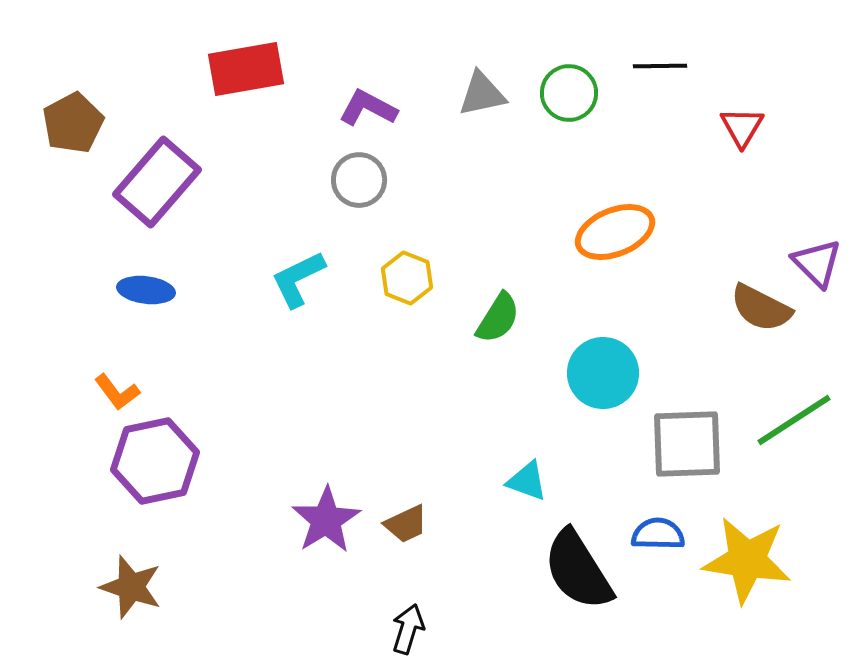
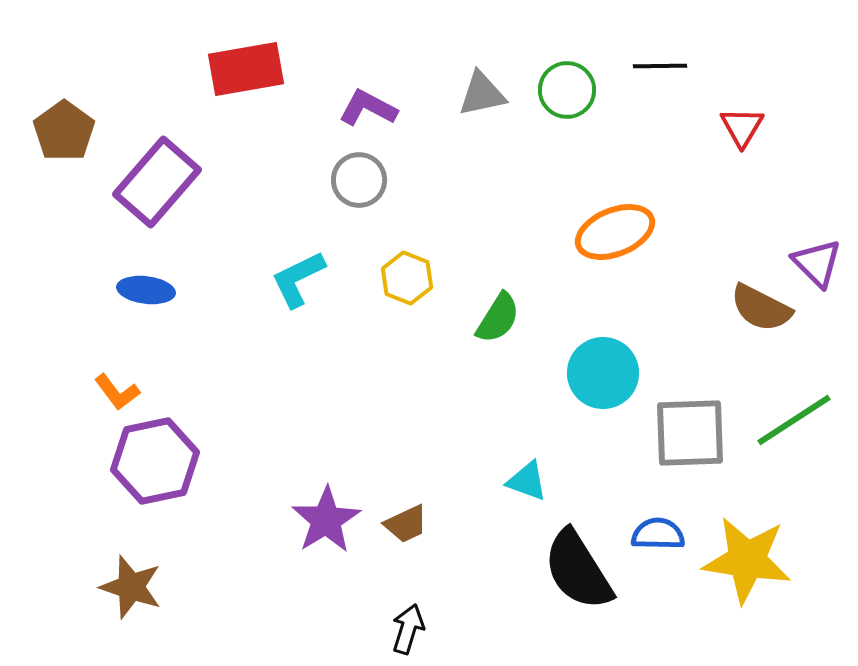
green circle: moved 2 px left, 3 px up
brown pentagon: moved 9 px left, 8 px down; rotated 8 degrees counterclockwise
gray square: moved 3 px right, 11 px up
